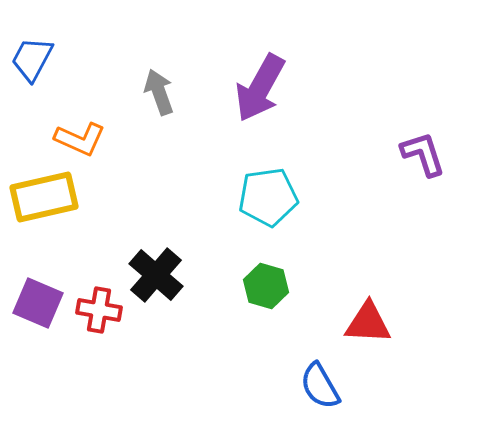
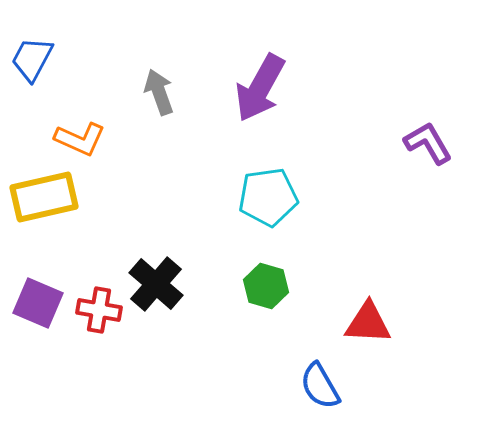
purple L-shape: moved 5 px right, 11 px up; rotated 12 degrees counterclockwise
black cross: moved 9 px down
